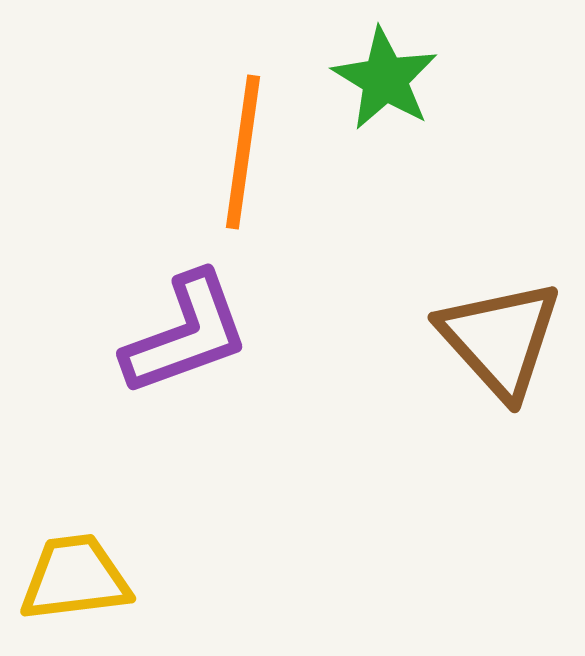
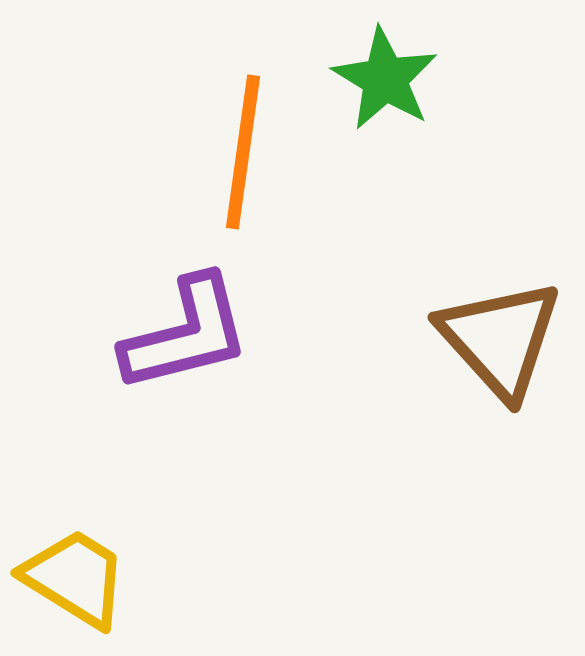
purple L-shape: rotated 6 degrees clockwise
yellow trapezoid: rotated 39 degrees clockwise
